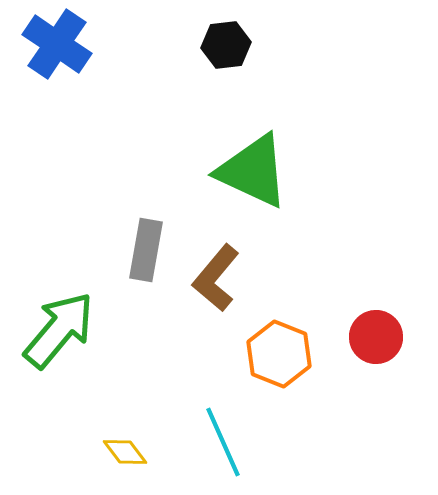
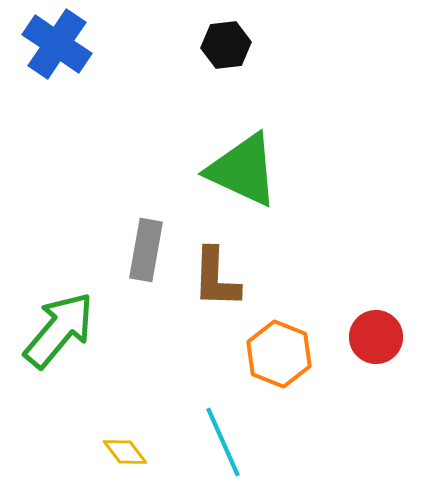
green triangle: moved 10 px left, 1 px up
brown L-shape: rotated 38 degrees counterclockwise
